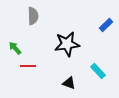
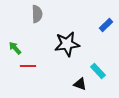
gray semicircle: moved 4 px right, 2 px up
black triangle: moved 11 px right, 1 px down
